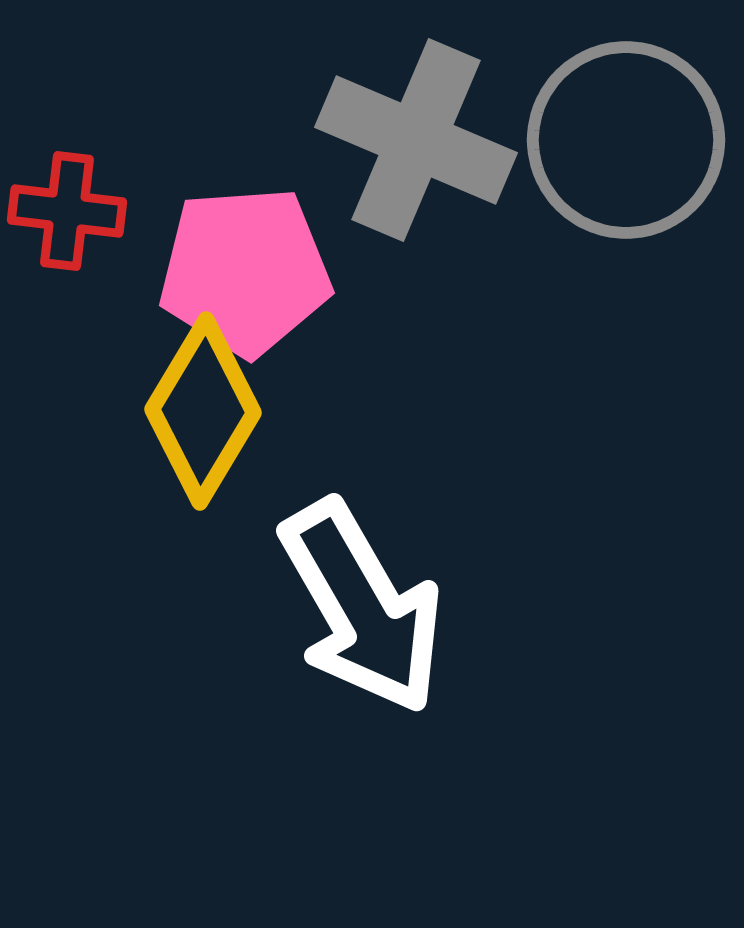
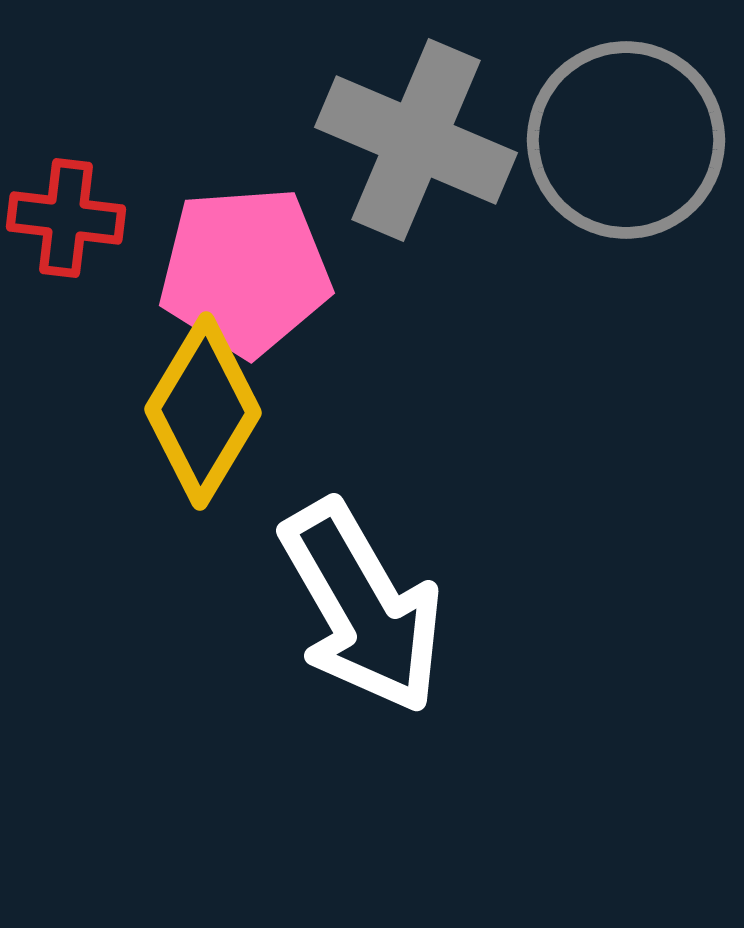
red cross: moved 1 px left, 7 px down
